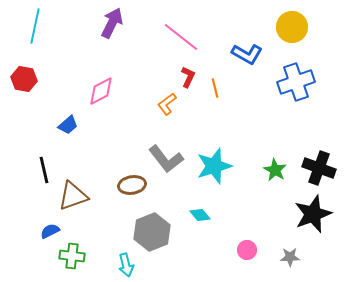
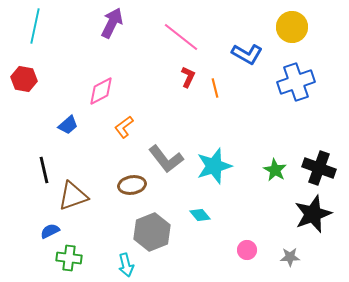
orange L-shape: moved 43 px left, 23 px down
green cross: moved 3 px left, 2 px down
